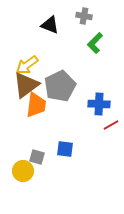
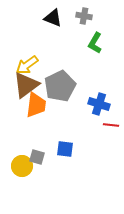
black triangle: moved 3 px right, 7 px up
green L-shape: rotated 15 degrees counterclockwise
blue cross: rotated 15 degrees clockwise
red line: rotated 35 degrees clockwise
yellow circle: moved 1 px left, 5 px up
